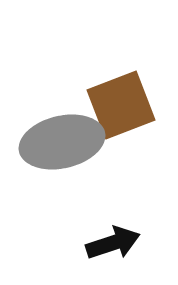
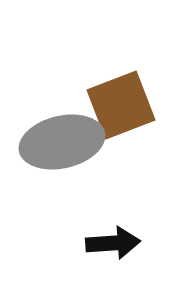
black arrow: rotated 14 degrees clockwise
